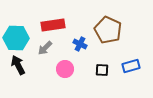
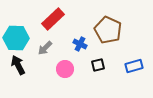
red rectangle: moved 6 px up; rotated 35 degrees counterclockwise
blue rectangle: moved 3 px right
black square: moved 4 px left, 5 px up; rotated 16 degrees counterclockwise
